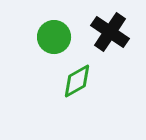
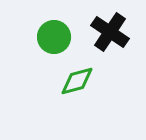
green diamond: rotated 15 degrees clockwise
